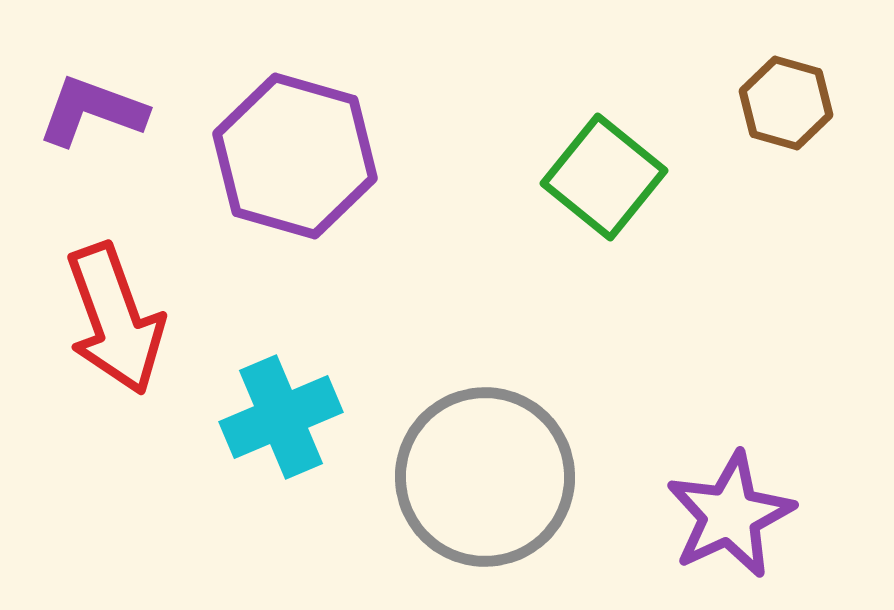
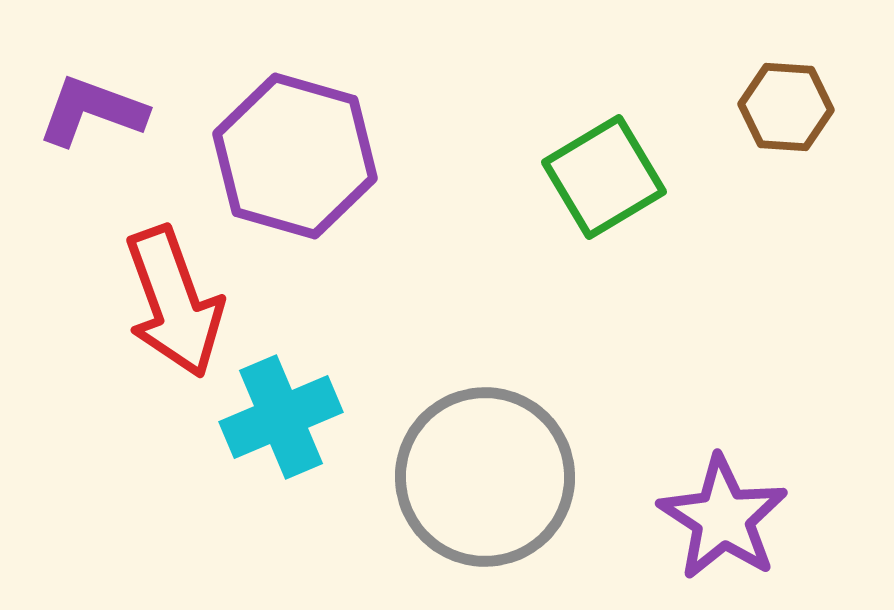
brown hexagon: moved 4 px down; rotated 12 degrees counterclockwise
green square: rotated 20 degrees clockwise
red arrow: moved 59 px right, 17 px up
purple star: moved 7 px left, 3 px down; rotated 14 degrees counterclockwise
